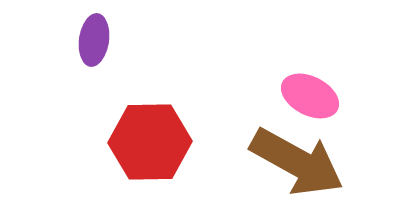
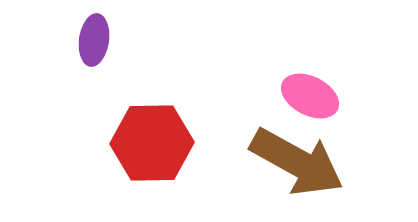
red hexagon: moved 2 px right, 1 px down
